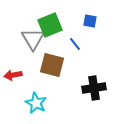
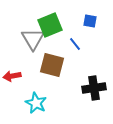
red arrow: moved 1 px left, 1 px down
